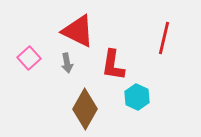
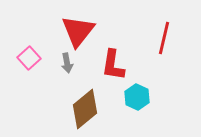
red triangle: rotated 42 degrees clockwise
brown diamond: rotated 21 degrees clockwise
